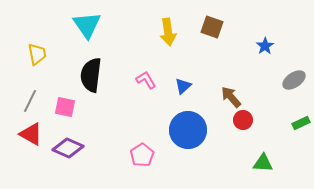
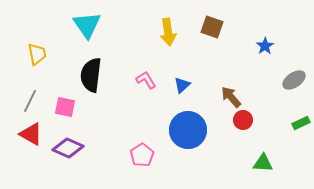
blue triangle: moved 1 px left, 1 px up
